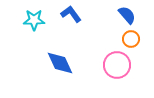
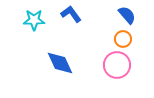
orange circle: moved 8 px left
